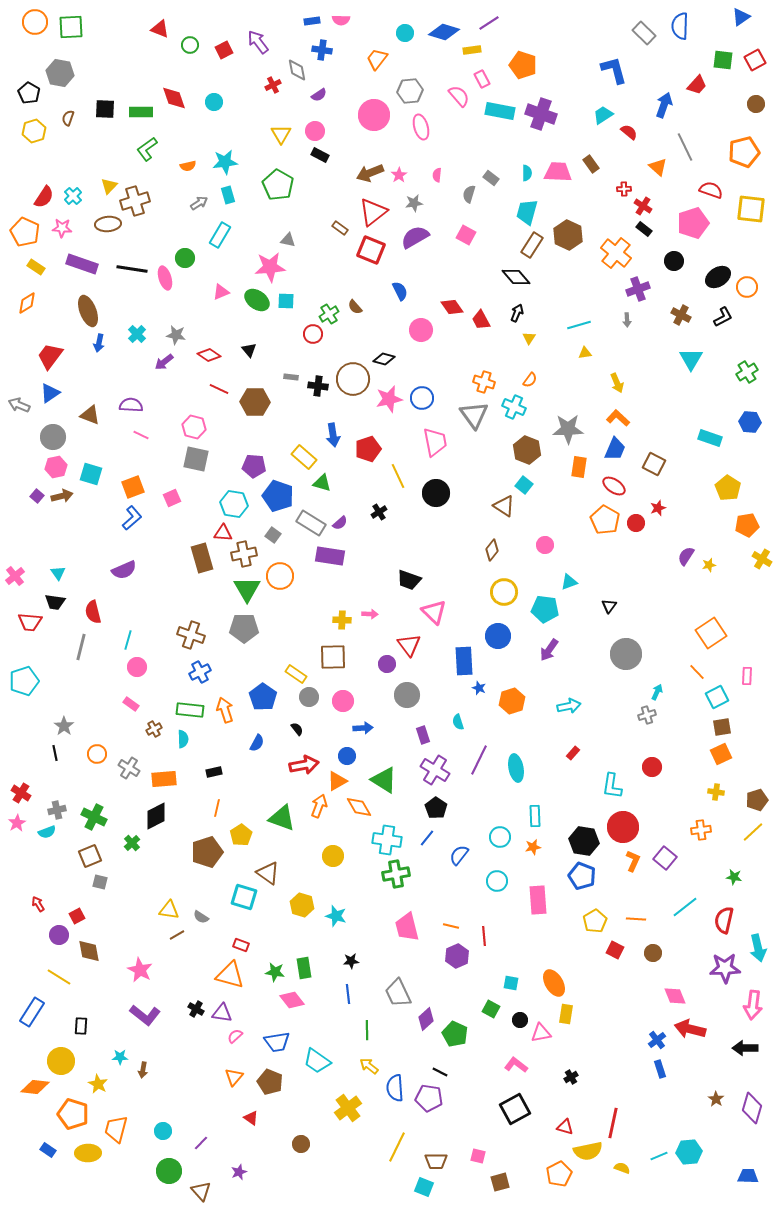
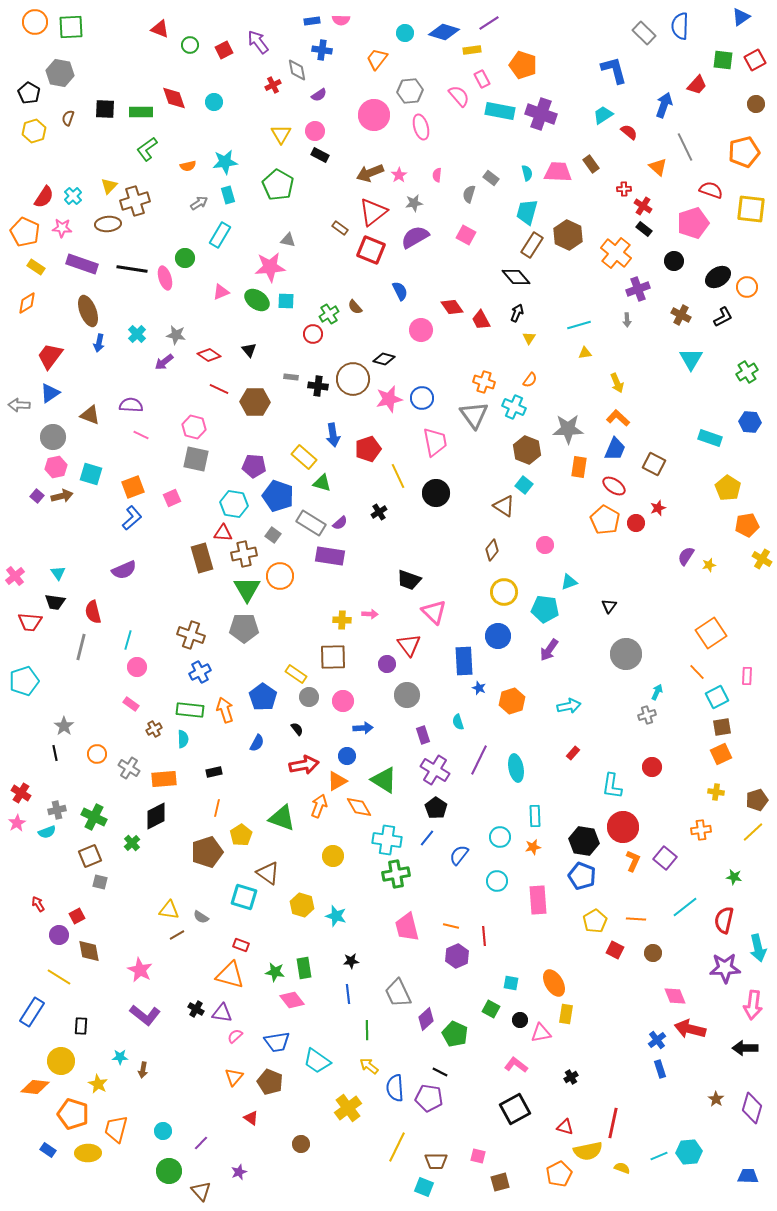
cyan semicircle at (527, 173): rotated 14 degrees counterclockwise
gray arrow at (19, 405): rotated 20 degrees counterclockwise
